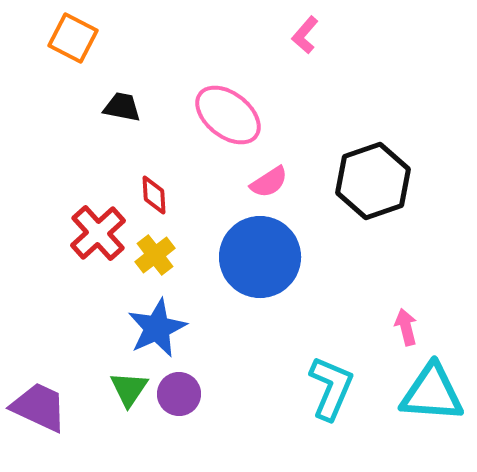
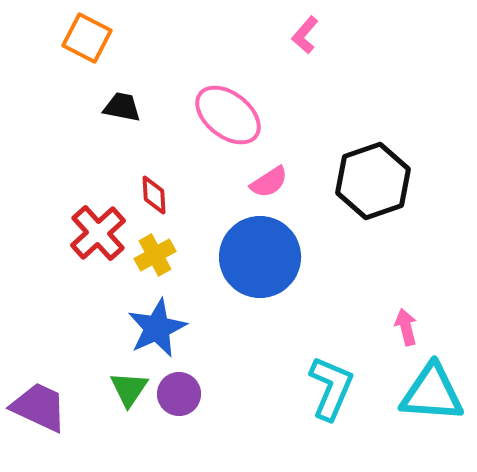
orange square: moved 14 px right
yellow cross: rotated 9 degrees clockwise
